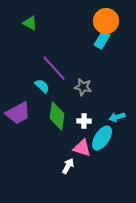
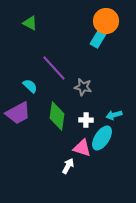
cyan rectangle: moved 4 px left, 1 px up
cyan semicircle: moved 12 px left
cyan arrow: moved 3 px left, 2 px up
white cross: moved 2 px right, 1 px up
